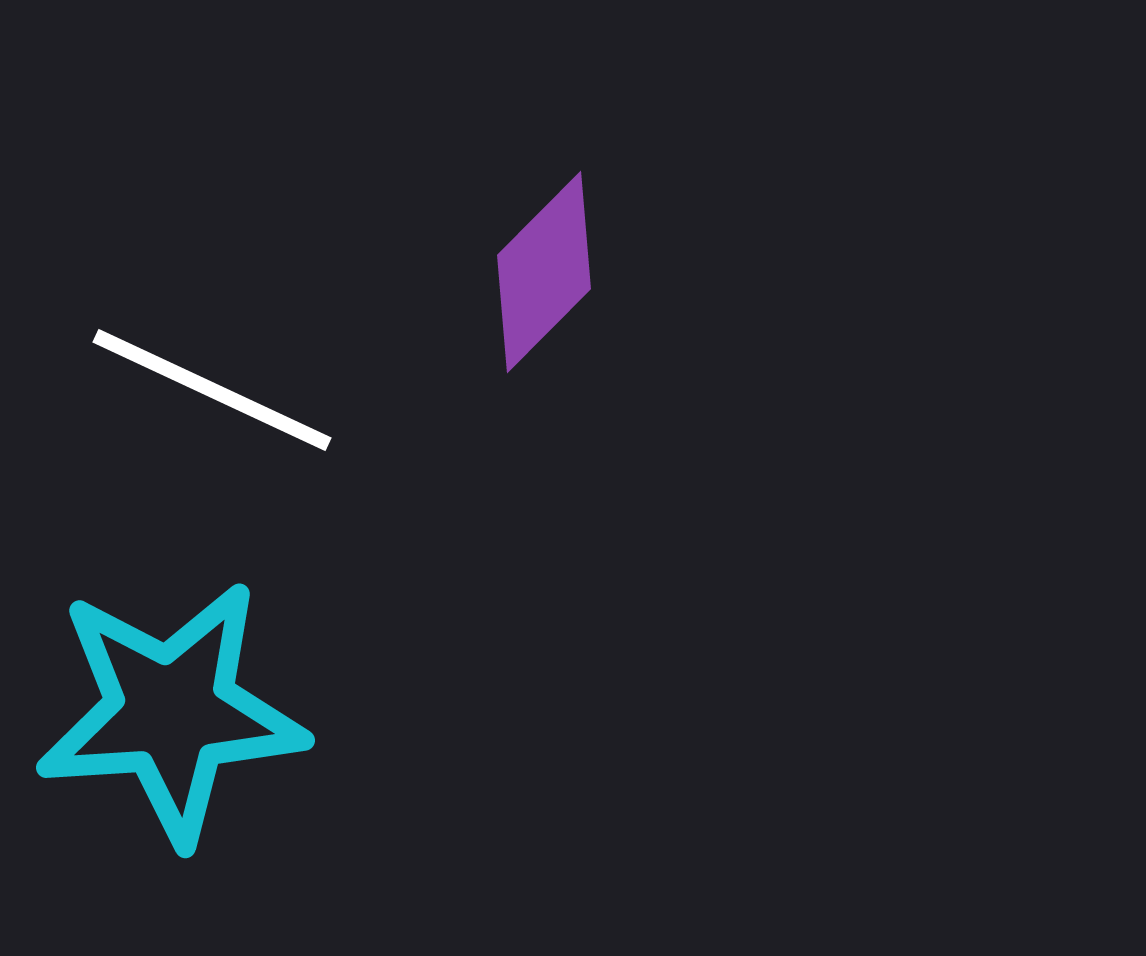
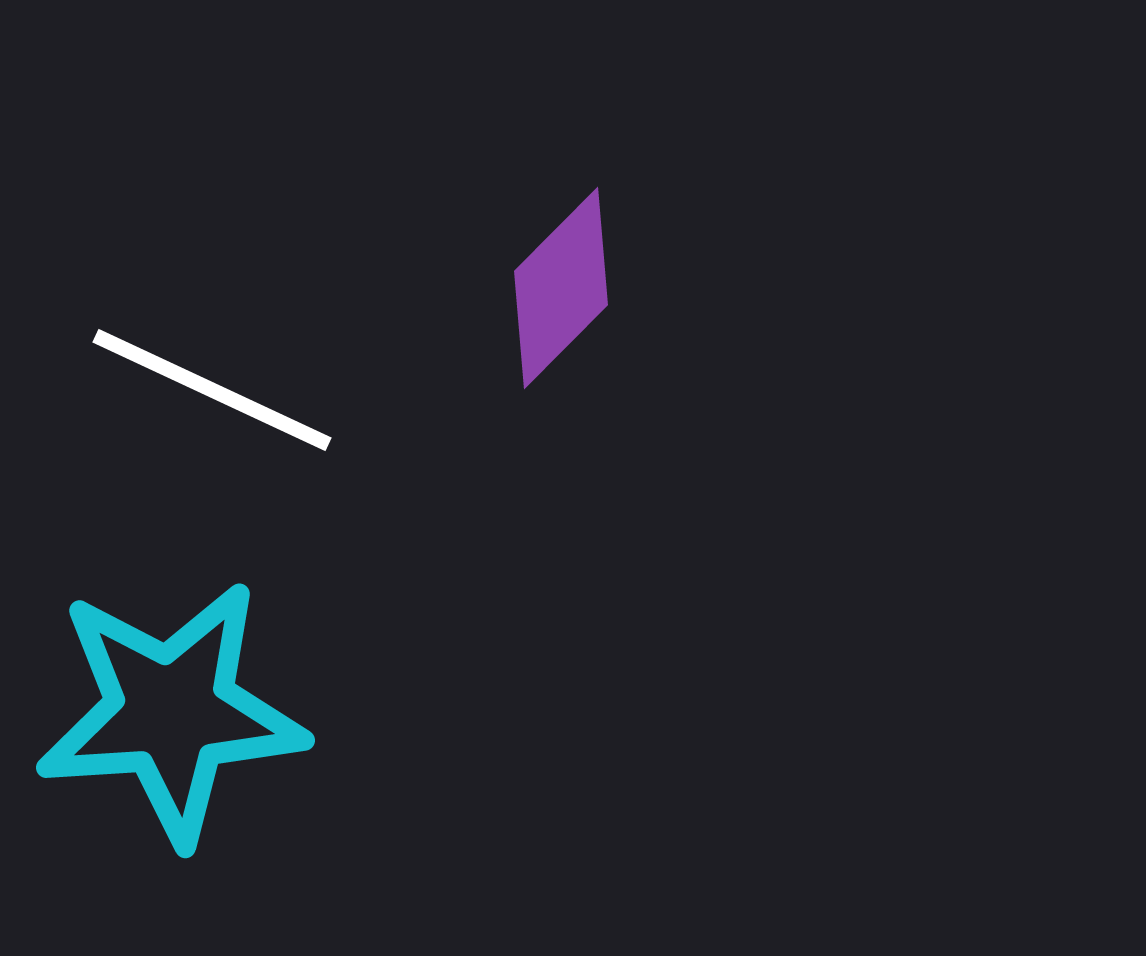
purple diamond: moved 17 px right, 16 px down
